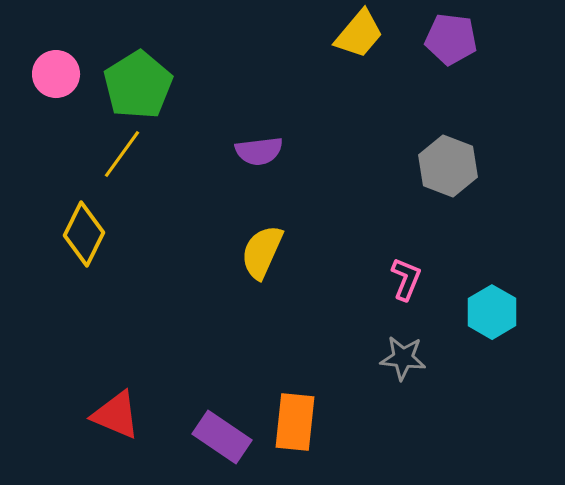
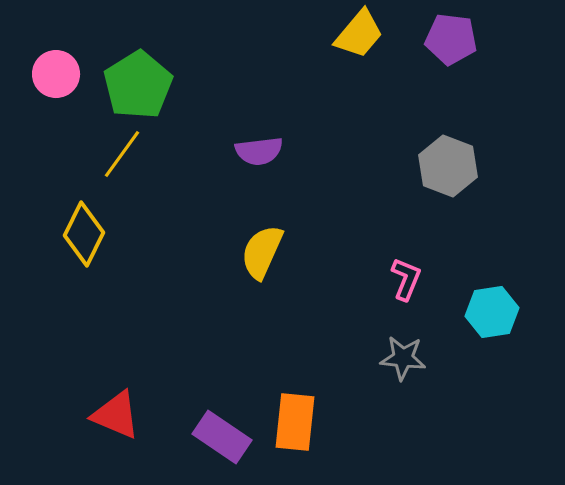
cyan hexagon: rotated 21 degrees clockwise
